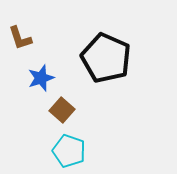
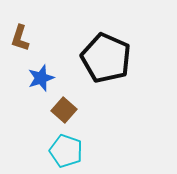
brown L-shape: rotated 36 degrees clockwise
brown square: moved 2 px right
cyan pentagon: moved 3 px left
